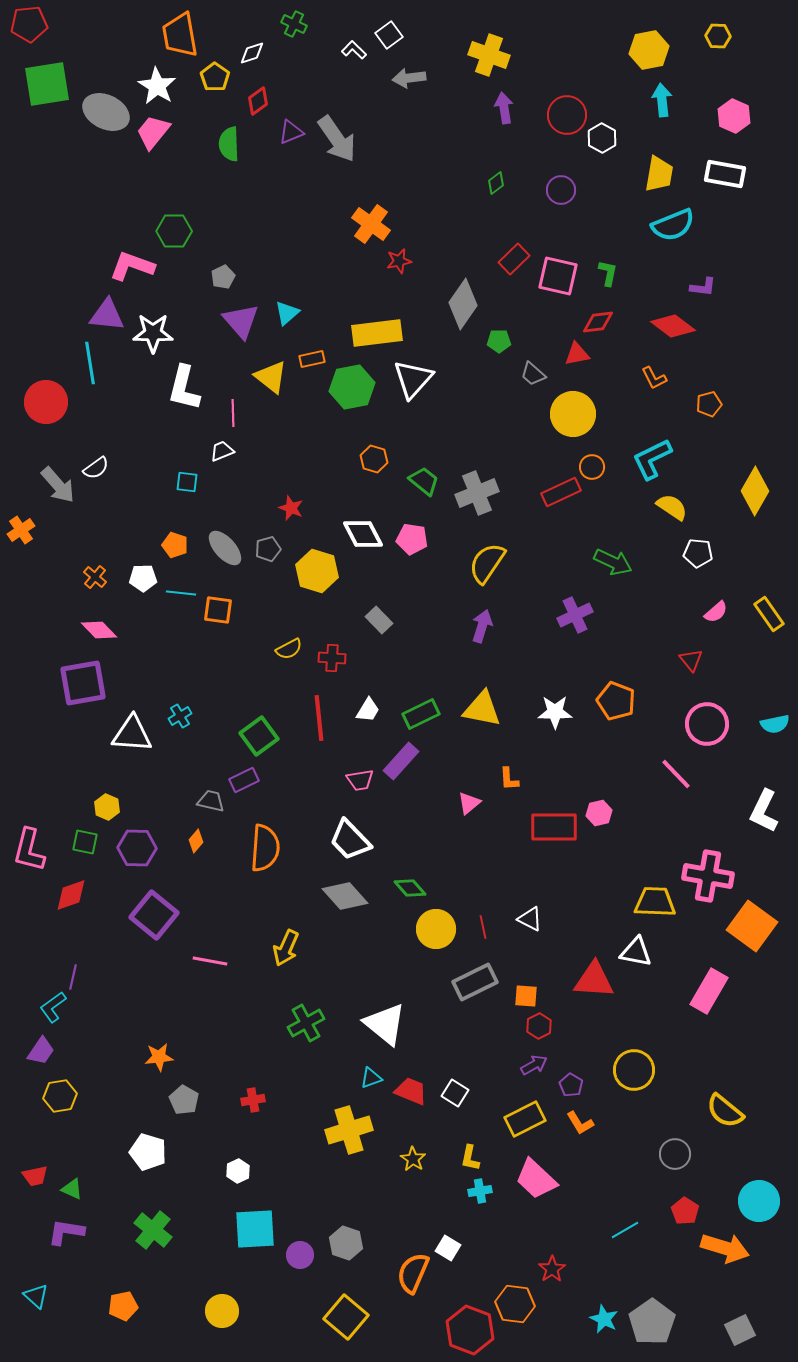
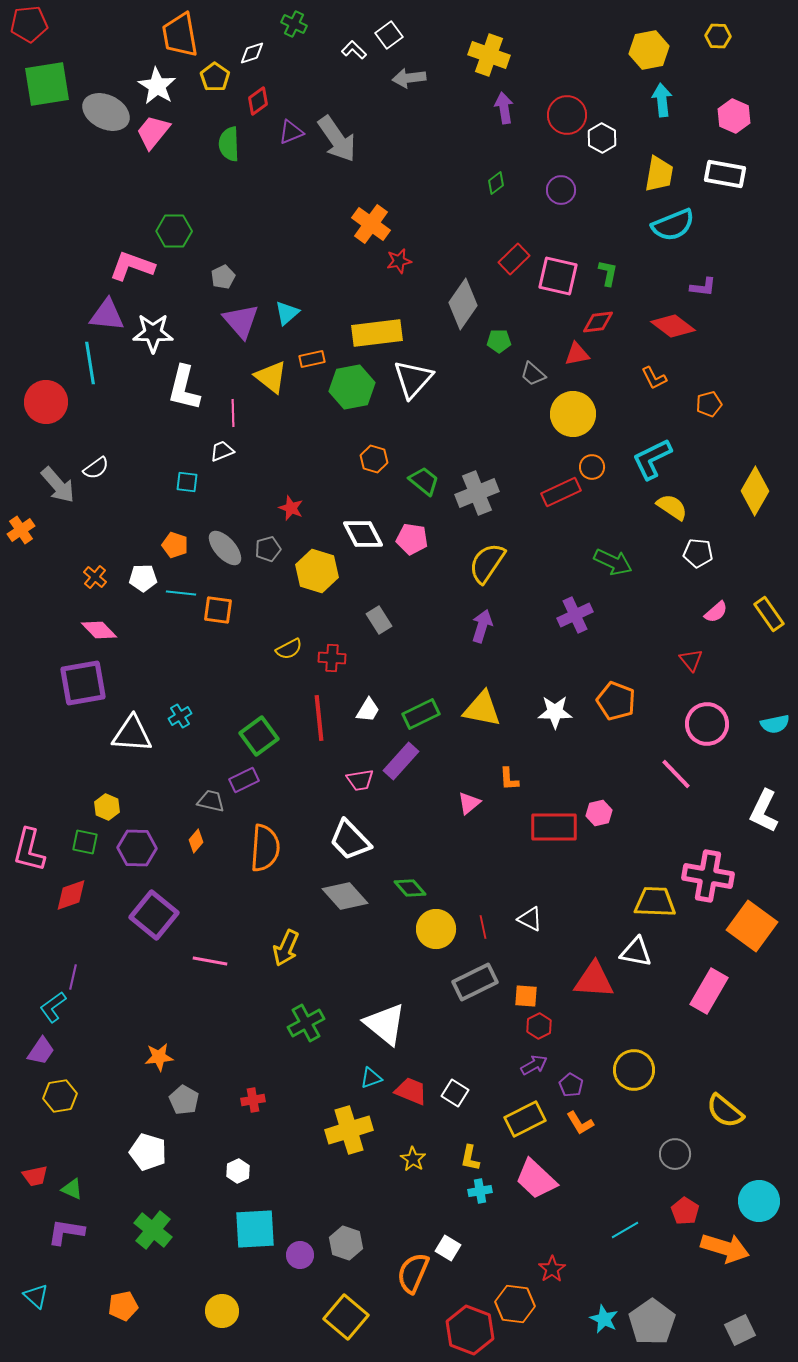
gray rectangle at (379, 620): rotated 12 degrees clockwise
